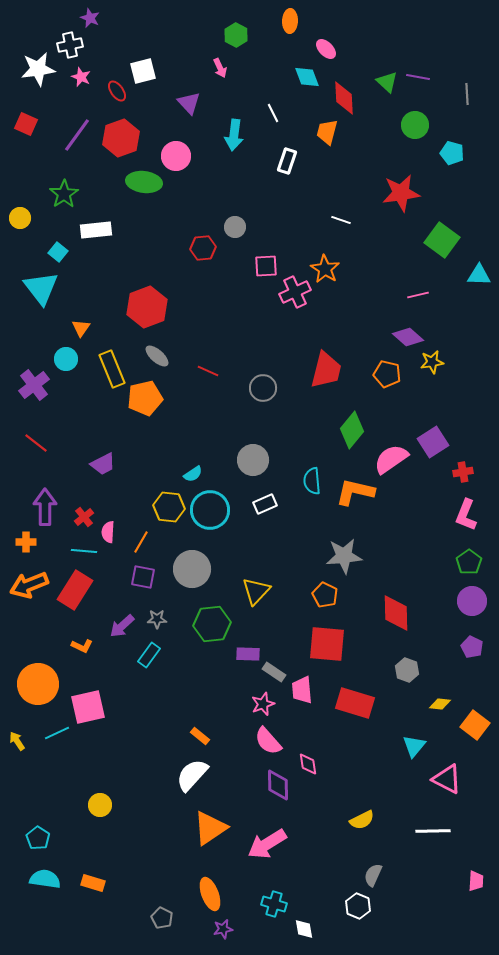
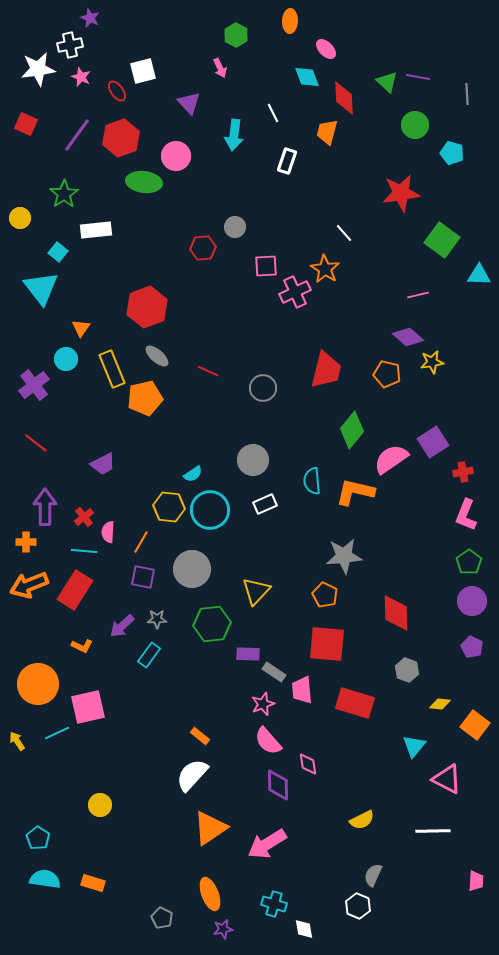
white line at (341, 220): moved 3 px right, 13 px down; rotated 30 degrees clockwise
